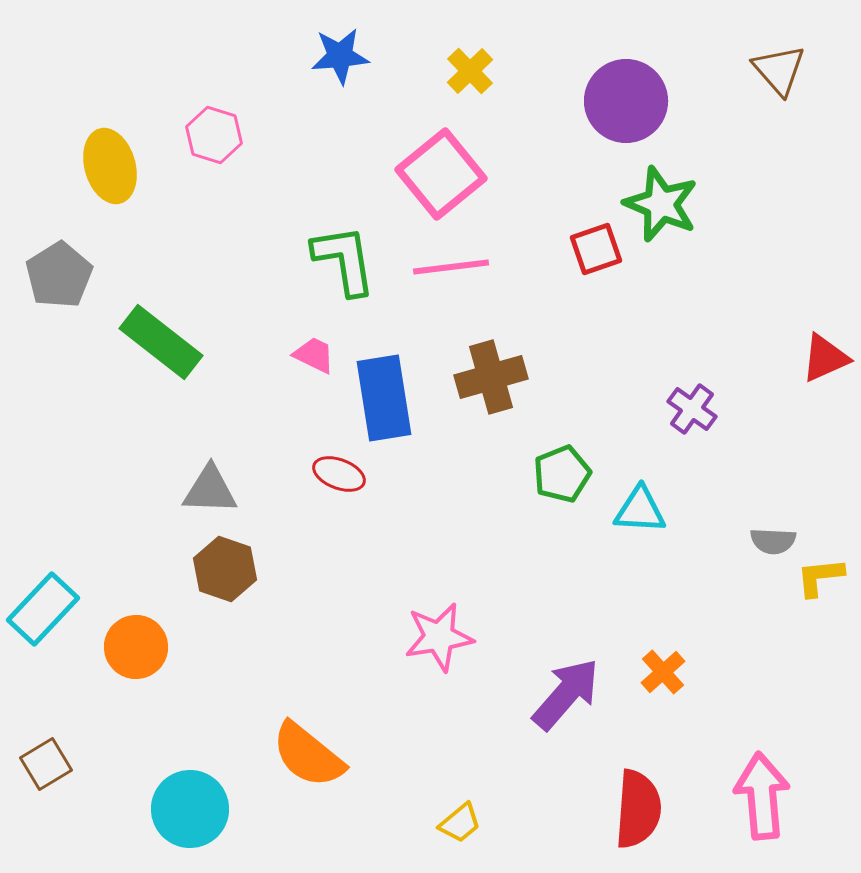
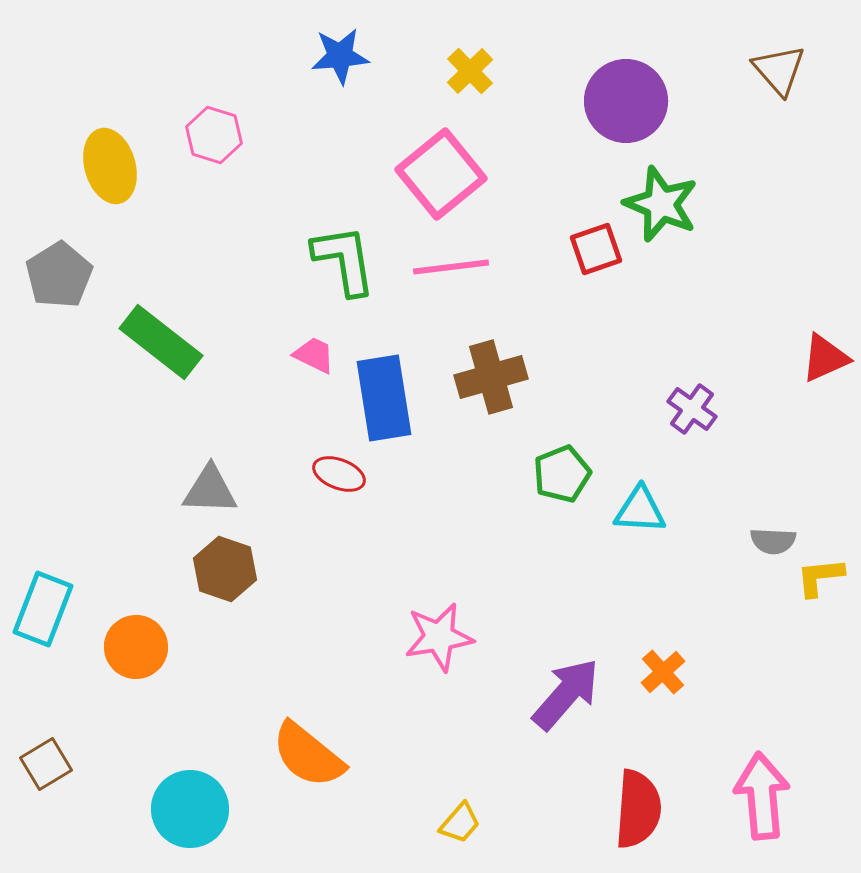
cyan rectangle: rotated 22 degrees counterclockwise
yellow trapezoid: rotated 9 degrees counterclockwise
